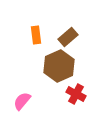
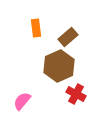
orange rectangle: moved 7 px up
